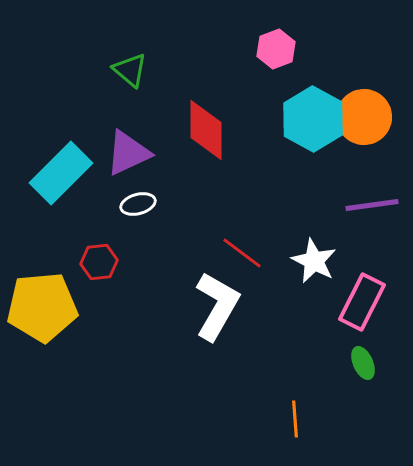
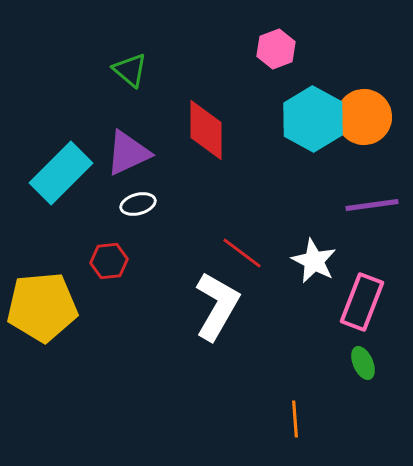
red hexagon: moved 10 px right, 1 px up
pink rectangle: rotated 6 degrees counterclockwise
